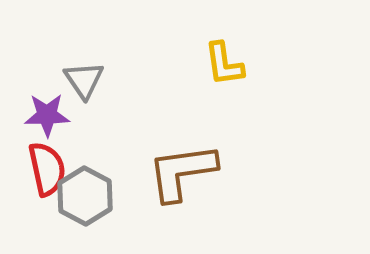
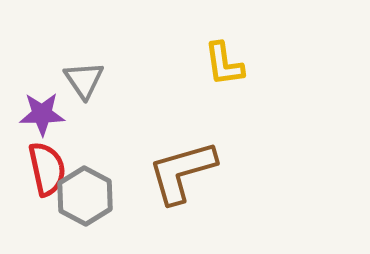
purple star: moved 5 px left, 1 px up
brown L-shape: rotated 8 degrees counterclockwise
